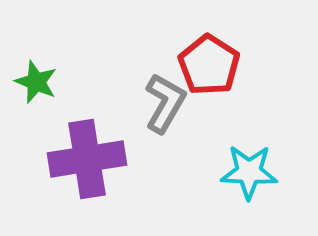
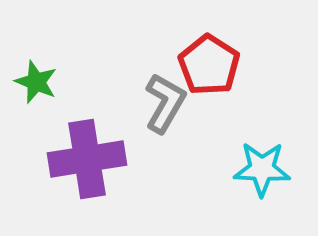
cyan star: moved 13 px right, 3 px up
